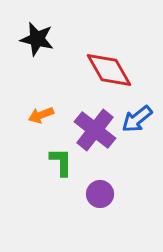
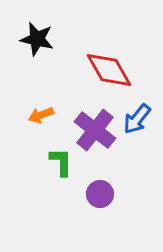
blue arrow: rotated 12 degrees counterclockwise
